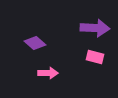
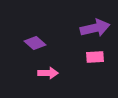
purple arrow: rotated 16 degrees counterclockwise
pink rectangle: rotated 18 degrees counterclockwise
